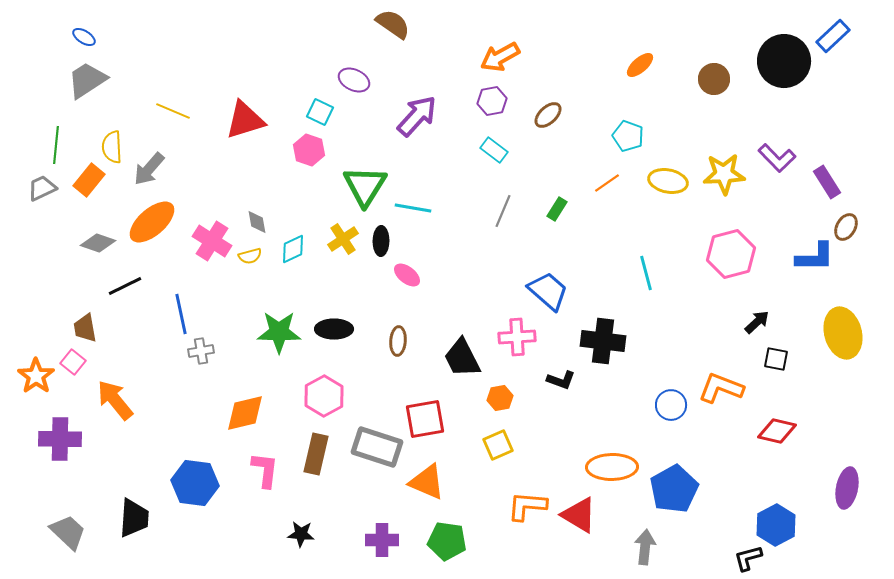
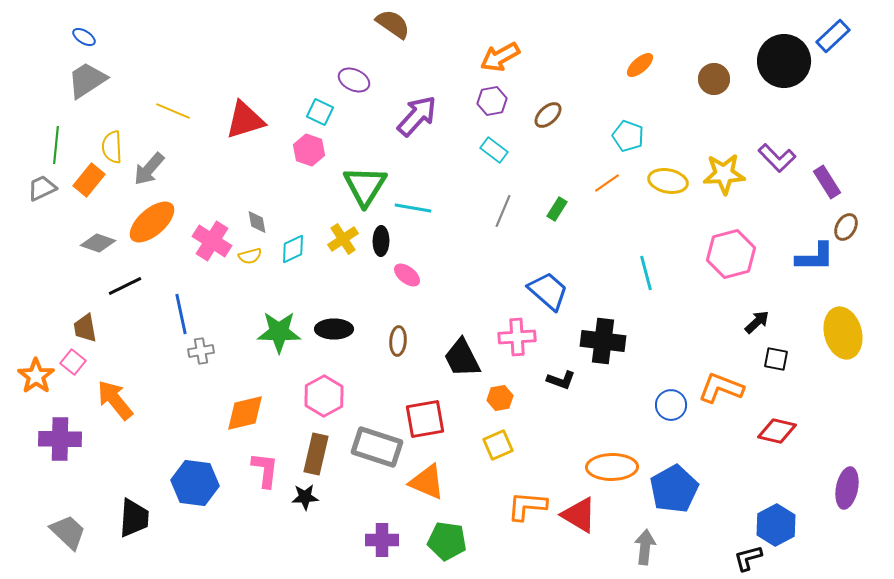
black star at (301, 534): moved 4 px right, 37 px up; rotated 8 degrees counterclockwise
